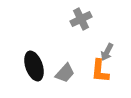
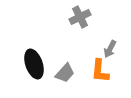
gray cross: moved 1 px left, 2 px up
gray arrow: moved 3 px right, 3 px up
black ellipse: moved 2 px up
